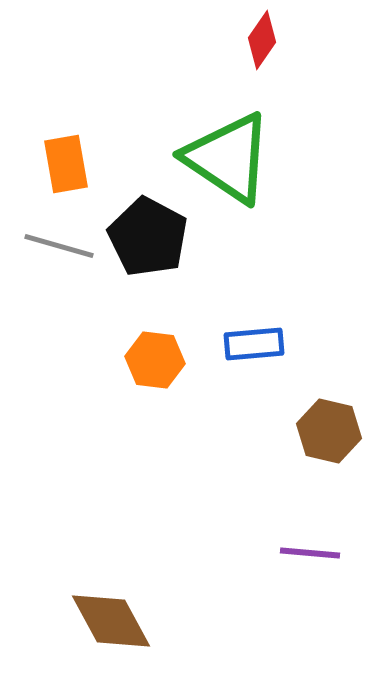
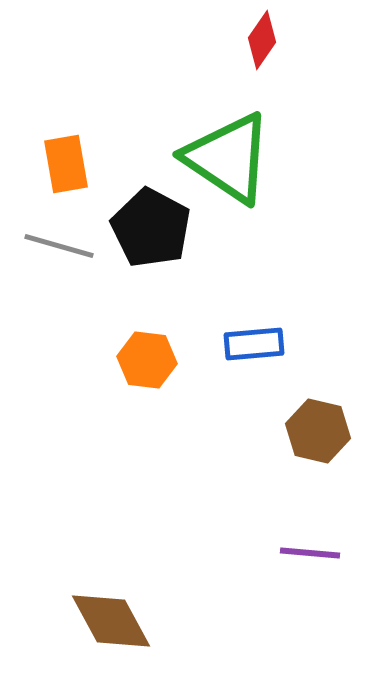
black pentagon: moved 3 px right, 9 px up
orange hexagon: moved 8 px left
brown hexagon: moved 11 px left
